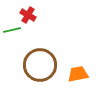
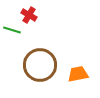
red cross: moved 1 px right
green line: rotated 30 degrees clockwise
